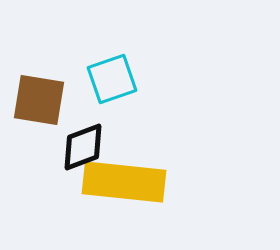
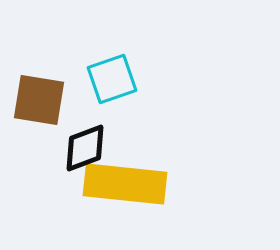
black diamond: moved 2 px right, 1 px down
yellow rectangle: moved 1 px right, 2 px down
